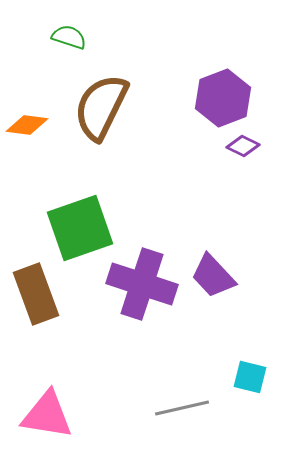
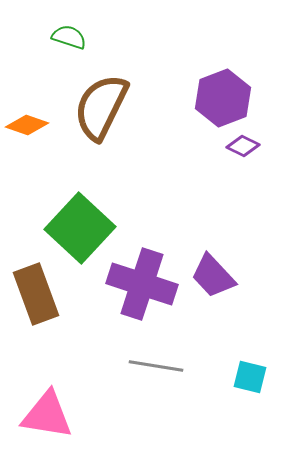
orange diamond: rotated 12 degrees clockwise
green square: rotated 28 degrees counterclockwise
gray line: moved 26 px left, 42 px up; rotated 22 degrees clockwise
